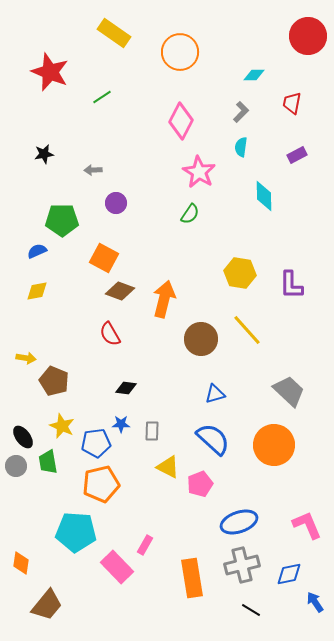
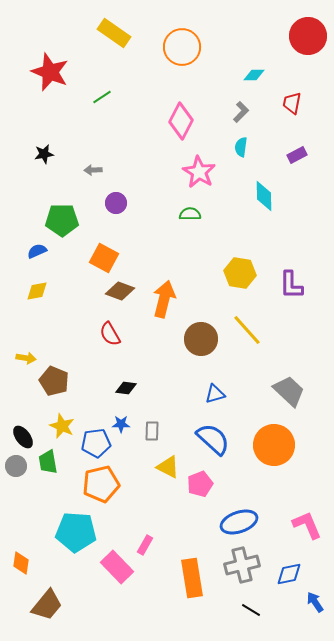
orange circle at (180, 52): moved 2 px right, 5 px up
green semicircle at (190, 214): rotated 125 degrees counterclockwise
